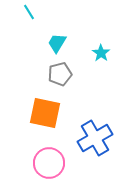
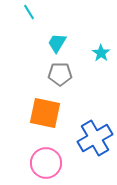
gray pentagon: rotated 15 degrees clockwise
pink circle: moved 3 px left
